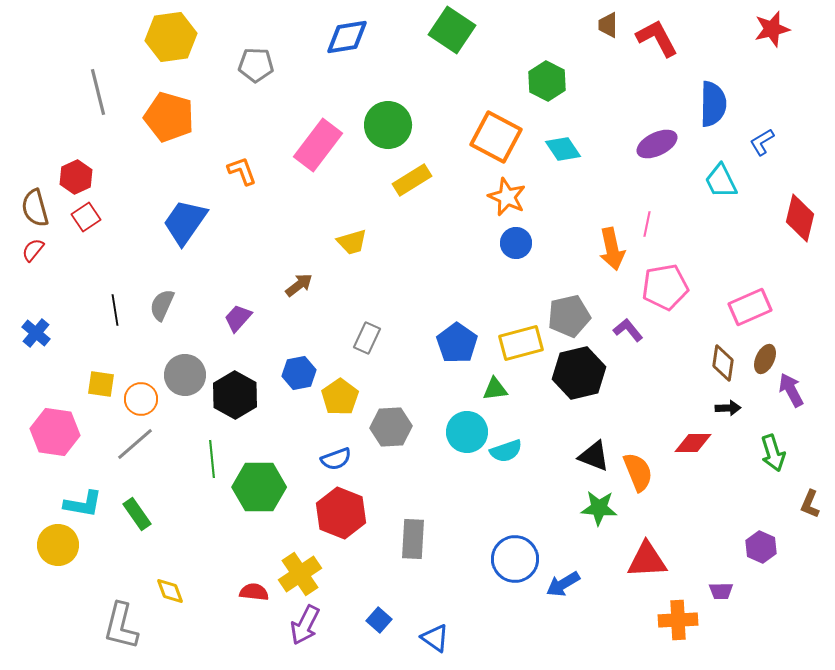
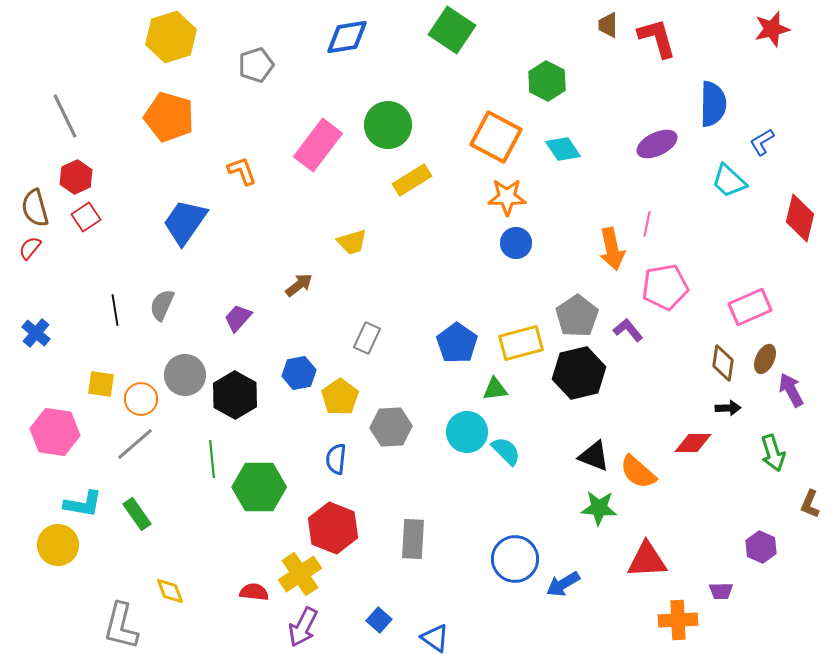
yellow hexagon at (171, 37): rotated 9 degrees counterclockwise
red L-shape at (657, 38): rotated 12 degrees clockwise
gray pentagon at (256, 65): rotated 20 degrees counterclockwise
gray line at (98, 92): moved 33 px left, 24 px down; rotated 12 degrees counterclockwise
cyan trapezoid at (721, 181): moved 8 px right; rotated 21 degrees counterclockwise
orange star at (507, 197): rotated 24 degrees counterclockwise
red semicircle at (33, 250): moved 3 px left, 2 px up
gray pentagon at (569, 316): moved 8 px right; rotated 21 degrees counterclockwise
cyan semicircle at (506, 451): rotated 116 degrees counterclockwise
blue semicircle at (336, 459): rotated 116 degrees clockwise
orange semicircle at (638, 472): rotated 153 degrees clockwise
red hexagon at (341, 513): moved 8 px left, 15 px down
purple arrow at (305, 625): moved 2 px left, 2 px down
